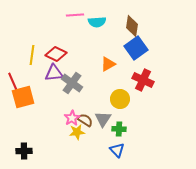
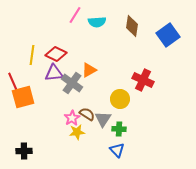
pink line: rotated 54 degrees counterclockwise
blue square: moved 32 px right, 13 px up
orange triangle: moved 19 px left, 6 px down
brown semicircle: moved 2 px right, 6 px up
